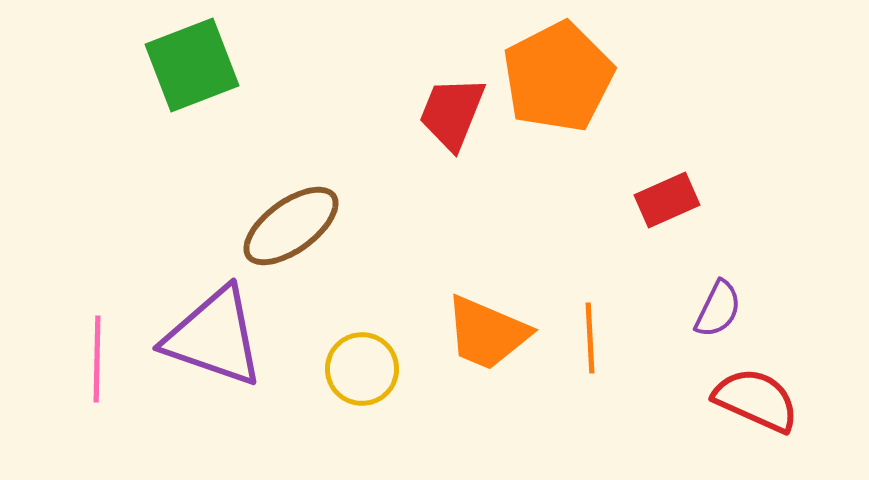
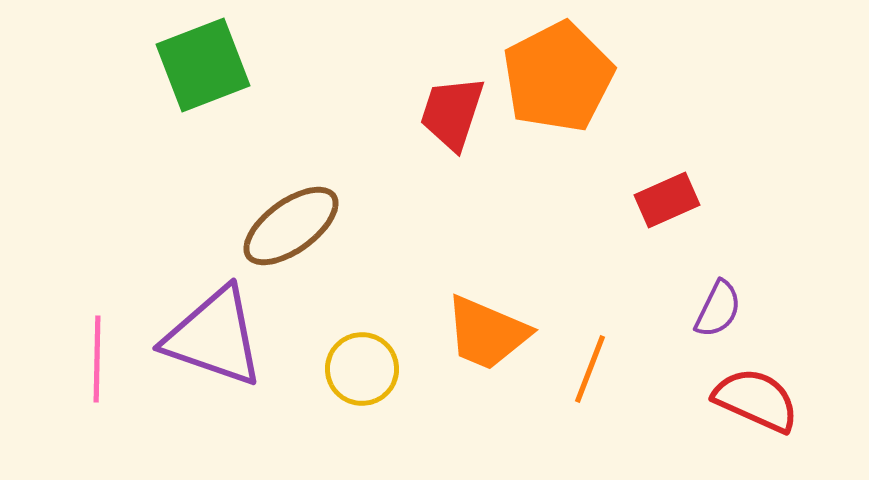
green square: moved 11 px right
red trapezoid: rotated 4 degrees counterclockwise
orange line: moved 31 px down; rotated 24 degrees clockwise
